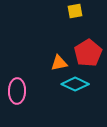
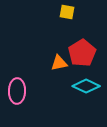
yellow square: moved 8 px left, 1 px down; rotated 21 degrees clockwise
red pentagon: moved 6 px left
cyan diamond: moved 11 px right, 2 px down
